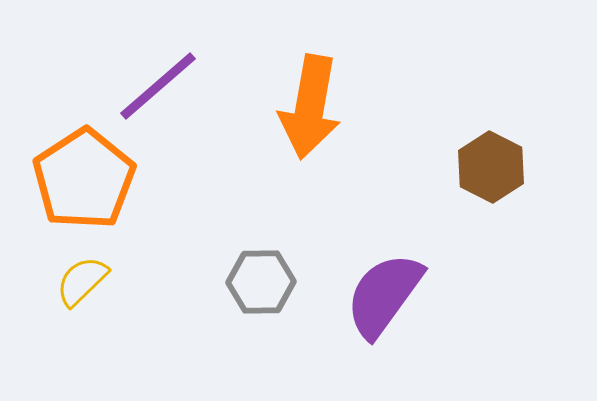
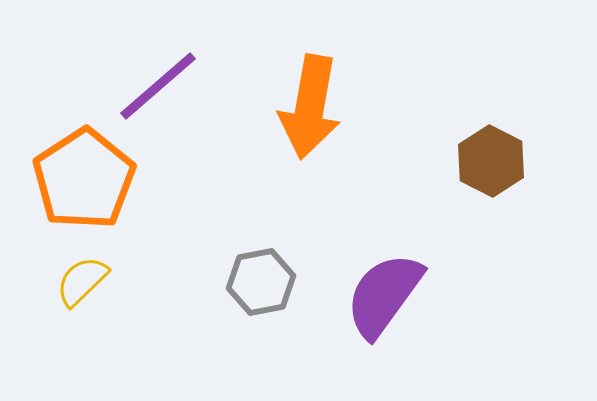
brown hexagon: moved 6 px up
gray hexagon: rotated 10 degrees counterclockwise
